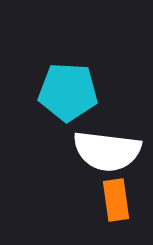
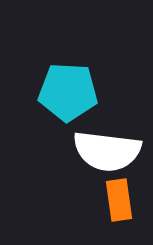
orange rectangle: moved 3 px right
